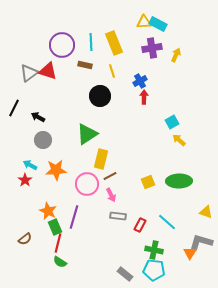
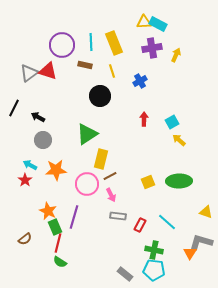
red arrow at (144, 97): moved 22 px down
